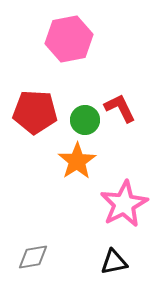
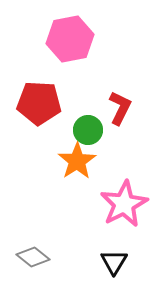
pink hexagon: moved 1 px right
red L-shape: rotated 52 degrees clockwise
red pentagon: moved 4 px right, 9 px up
green circle: moved 3 px right, 10 px down
gray diamond: rotated 48 degrees clockwise
black triangle: rotated 48 degrees counterclockwise
